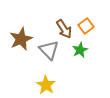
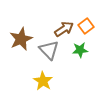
brown arrow: rotated 90 degrees counterclockwise
green star: rotated 21 degrees clockwise
yellow star: moved 3 px left, 4 px up
